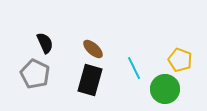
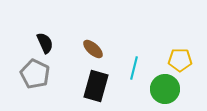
yellow pentagon: rotated 20 degrees counterclockwise
cyan line: rotated 40 degrees clockwise
black rectangle: moved 6 px right, 6 px down
